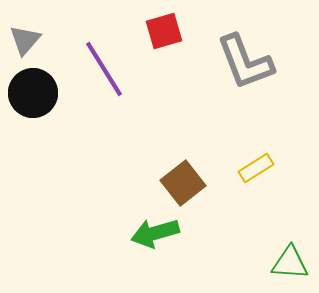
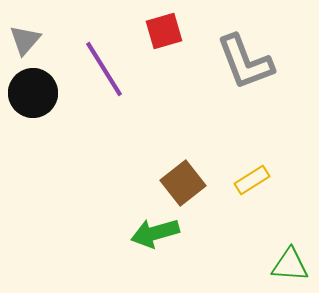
yellow rectangle: moved 4 px left, 12 px down
green triangle: moved 2 px down
